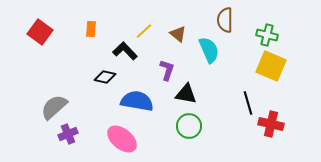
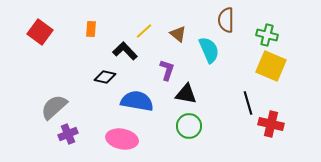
brown semicircle: moved 1 px right
pink ellipse: rotated 28 degrees counterclockwise
